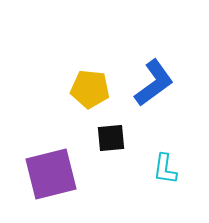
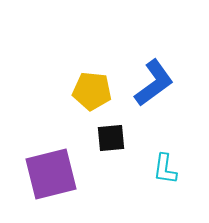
yellow pentagon: moved 2 px right, 2 px down
